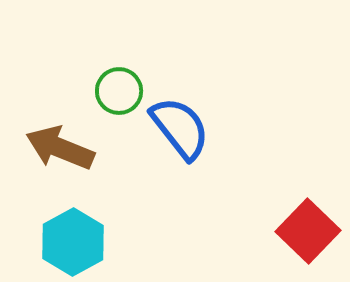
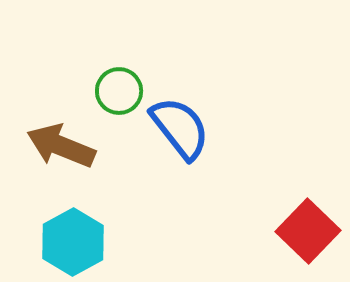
brown arrow: moved 1 px right, 2 px up
